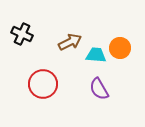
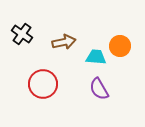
black cross: rotated 10 degrees clockwise
brown arrow: moved 6 px left; rotated 15 degrees clockwise
orange circle: moved 2 px up
cyan trapezoid: moved 2 px down
